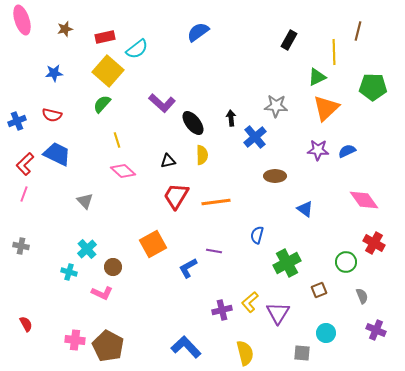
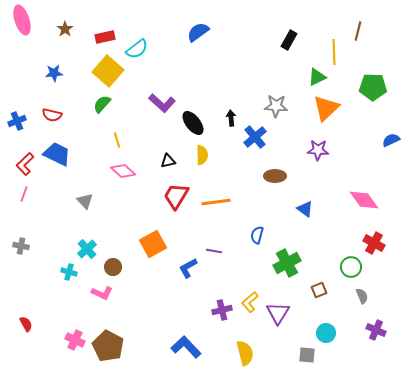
brown star at (65, 29): rotated 21 degrees counterclockwise
blue semicircle at (347, 151): moved 44 px right, 11 px up
green circle at (346, 262): moved 5 px right, 5 px down
pink cross at (75, 340): rotated 18 degrees clockwise
gray square at (302, 353): moved 5 px right, 2 px down
